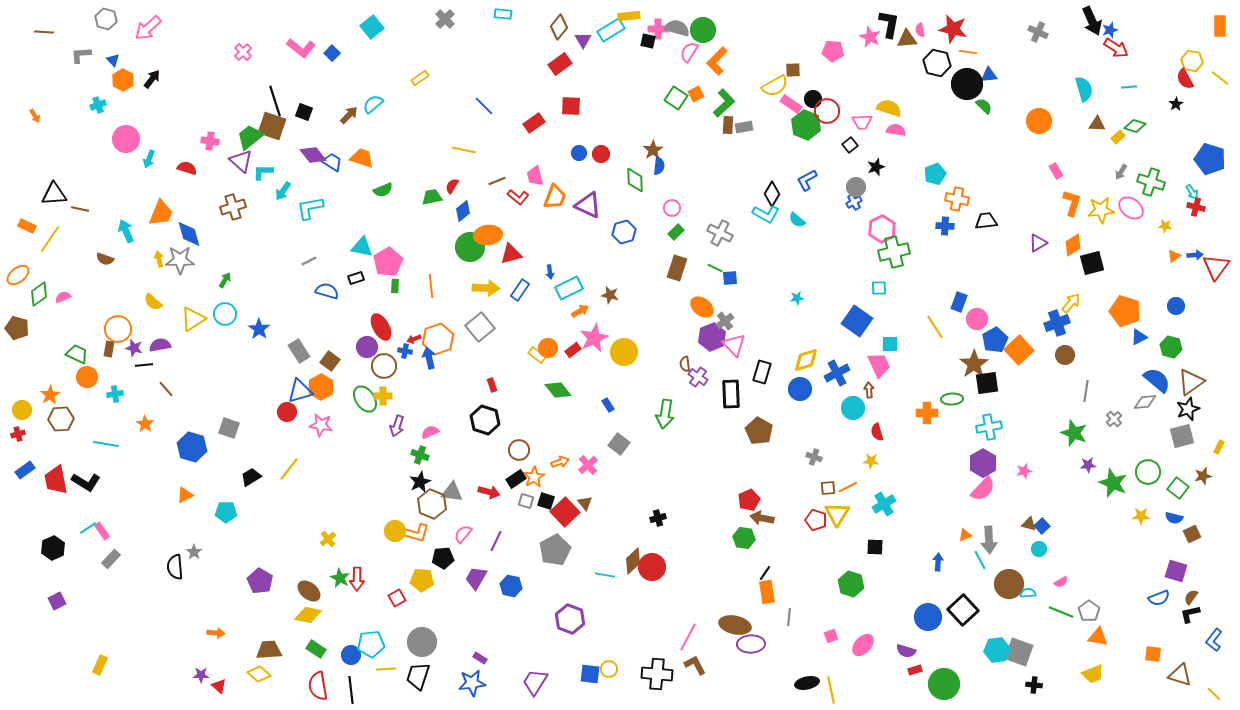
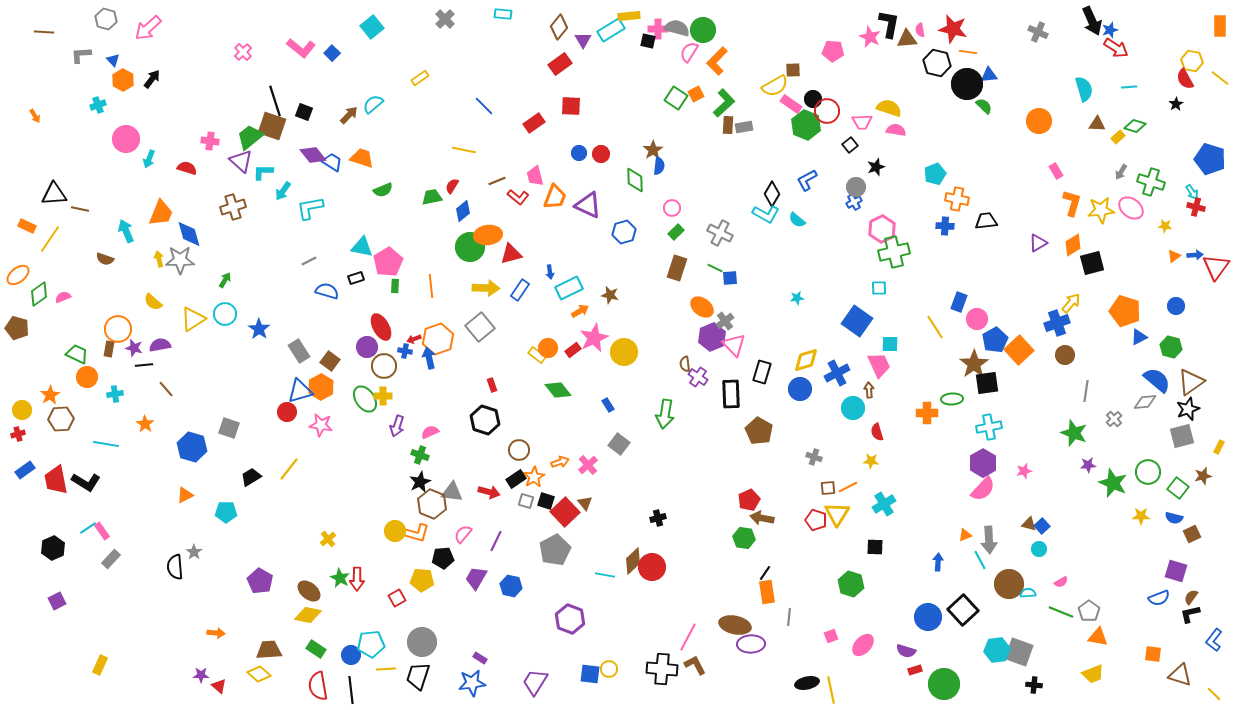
black cross at (657, 674): moved 5 px right, 5 px up
